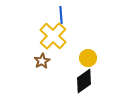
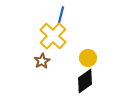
blue line: rotated 18 degrees clockwise
black diamond: moved 1 px right
